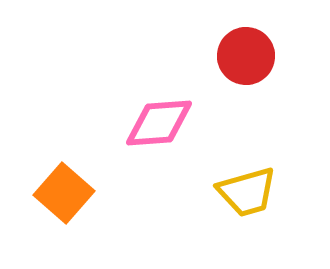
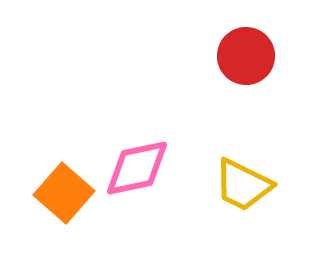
pink diamond: moved 22 px left, 45 px down; rotated 8 degrees counterclockwise
yellow trapezoid: moved 4 px left, 7 px up; rotated 42 degrees clockwise
